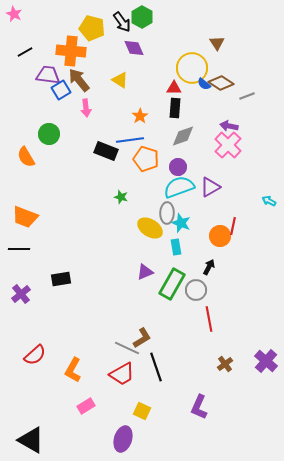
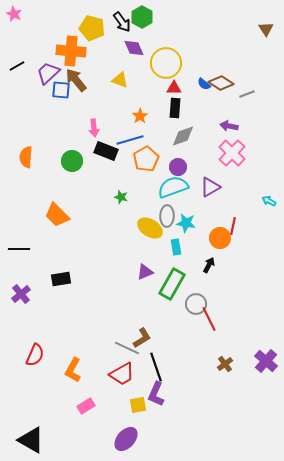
brown triangle at (217, 43): moved 49 px right, 14 px up
black line at (25, 52): moved 8 px left, 14 px down
yellow circle at (192, 68): moved 26 px left, 5 px up
purple trapezoid at (48, 75): moved 2 px up; rotated 50 degrees counterclockwise
brown arrow at (79, 80): moved 3 px left
yellow triangle at (120, 80): rotated 12 degrees counterclockwise
blue square at (61, 90): rotated 36 degrees clockwise
gray line at (247, 96): moved 2 px up
pink arrow at (86, 108): moved 8 px right, 20 px down
green circle at (49, 134): moved 23 px right, 27 px down
blue line at (130, 140): rotated 8 degrees counterclockwise
pink cross at (228, 145): moved 4 px right, 8 px down
orange semicircle at (26, 157): rotated 35 degrees clockwise
orange pentagon at (146, 159): rotated 25 degrees clockwise
cyan semicircle at (179, 187): moved 6 px left
gray ellipse at (167, 213): moved 3 px down
orange trapezoid at (25, 217): moved 32 px right, 2 px up; rotated 24 degrees clockwise
cyan star at (181, 223): moved 5 px right; rotated 12 degrees counterclockwise
orange circle at (220, 236): moved 2 px down
black arrow at (209, 267): moved 2 px up
gray circle at (196, 290): moved 14 px down
red line at (209, 319): rotated 15 degrees counterclockwise
red semicircle at (35, 355): rotated 25 degrees counterclockwise
purple L-shape at (199, 407): moved 43 px left, 13 px up
yellow square at (142, 411): moved 4 px left, 6 px up; rotated 36 degrees counterclockwise
purple ellipse at (123, 439): moved 3 px right; rotated 25 degrees clockwise
